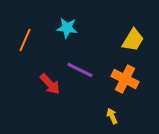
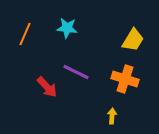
orange line: moved 6 px up
purple line: moved 4 px left, 2 px down
orange cross: rotated 8 degrees counterclockwise
red arrow: moved 3 px left, 3 px down
yellow arrow: rotated 28 degrees clockwise
